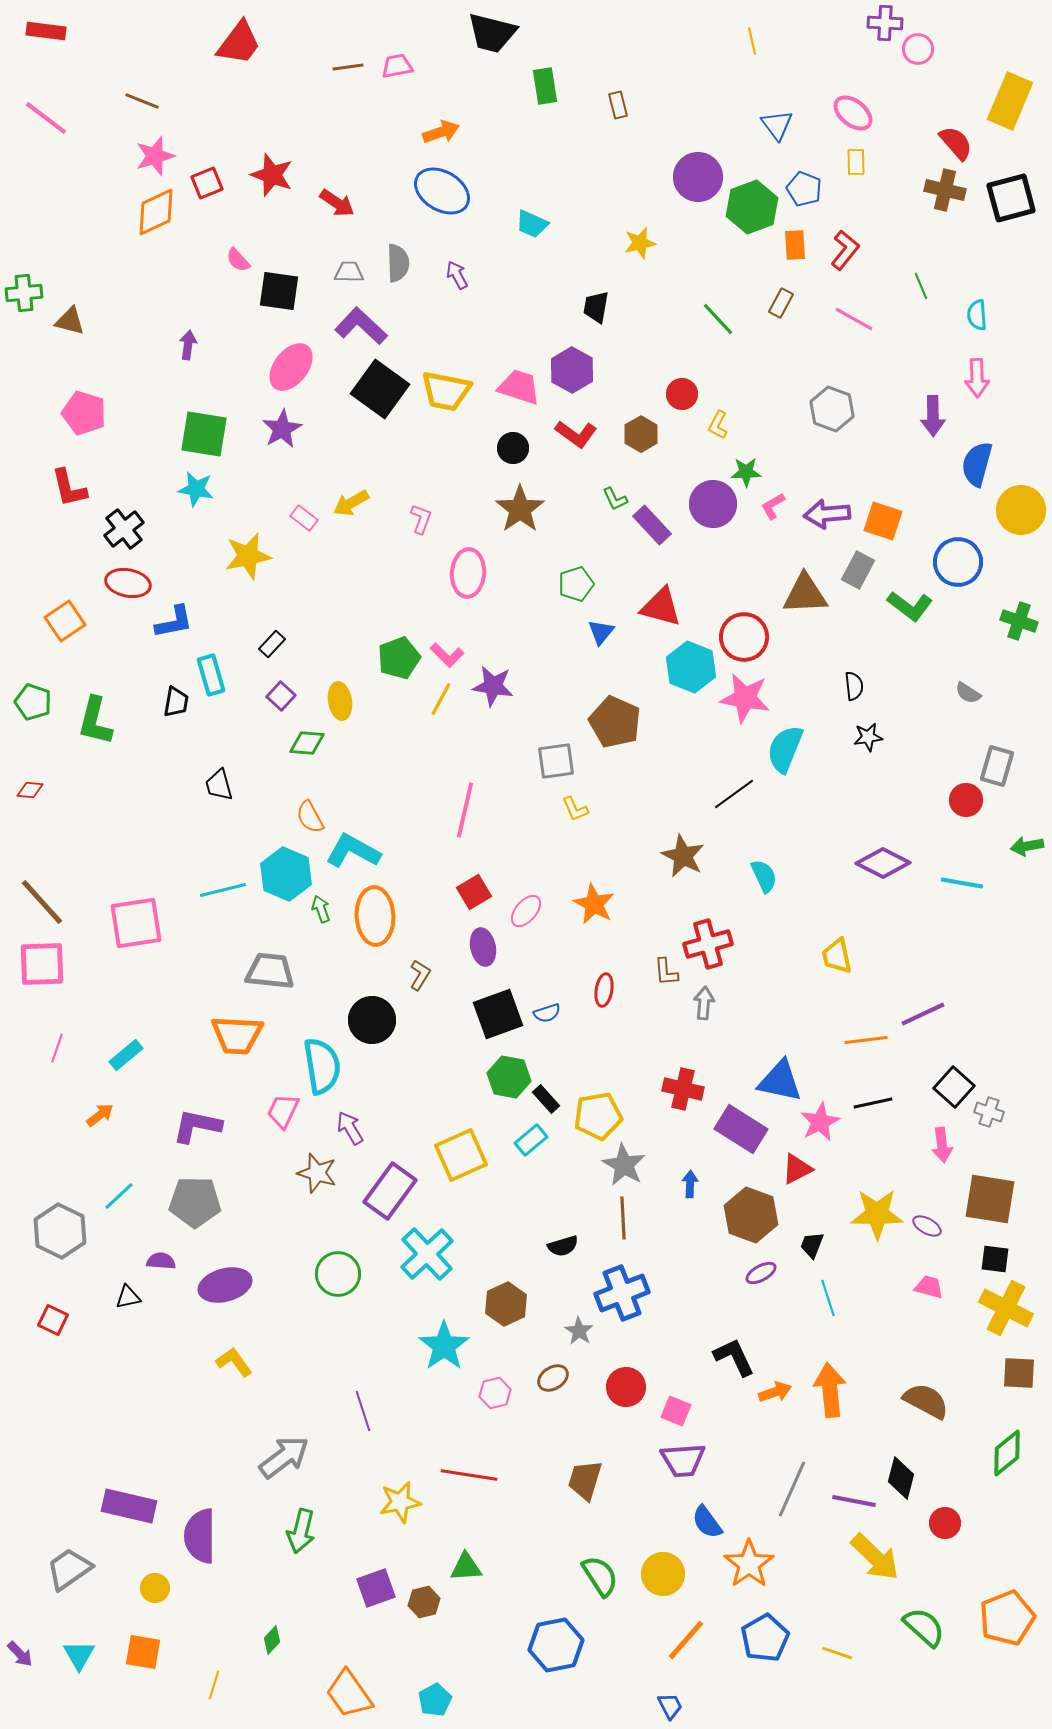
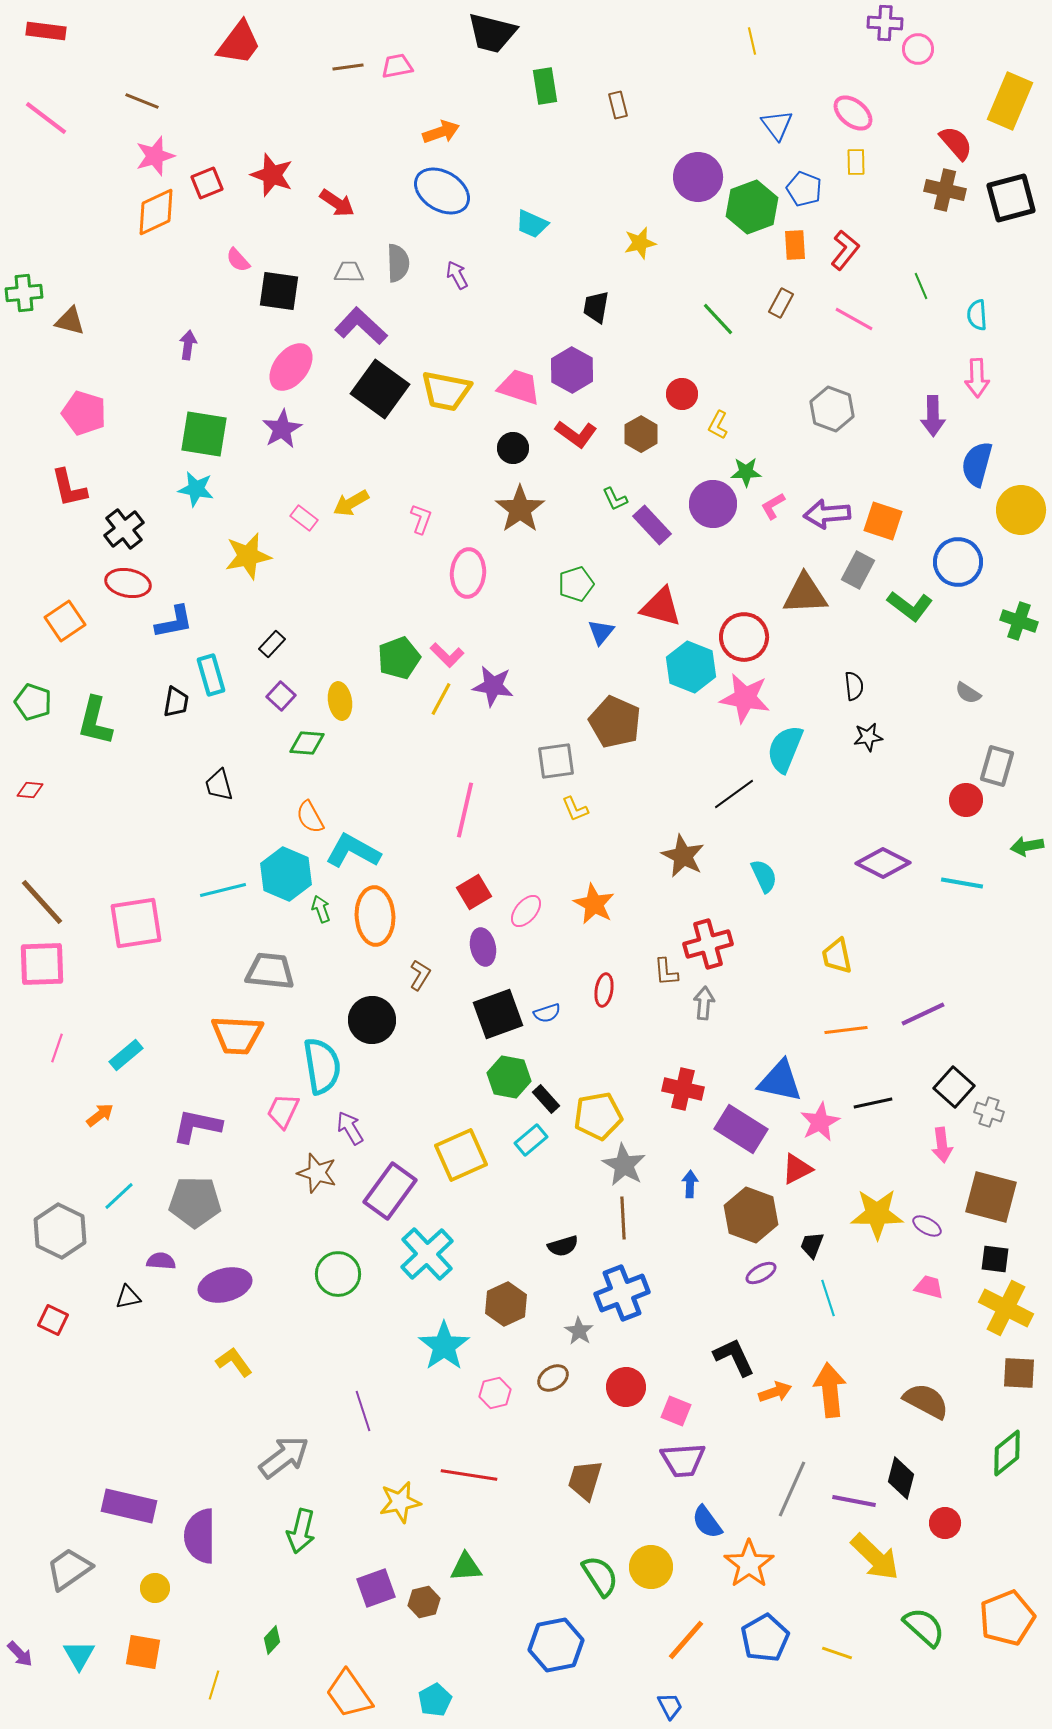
orange line at (866, 1040): moved 20 px left, 10 px up
brown square at (990, 1199): moved 1 px right, 2 px up; rotated 6 degrees clockwise
yellow circle at (663, 1574): moved 12 px left, 7 px up
